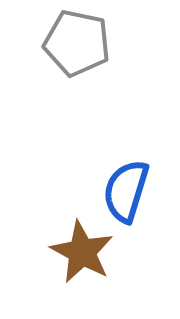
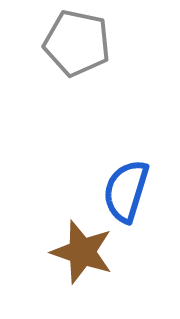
brown star: rotated 10 degrees counterclockwise
